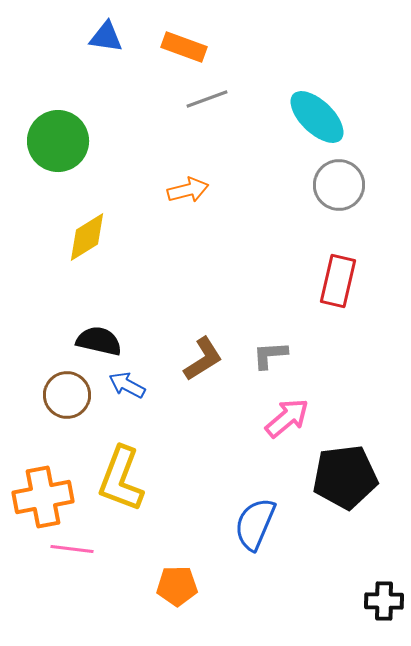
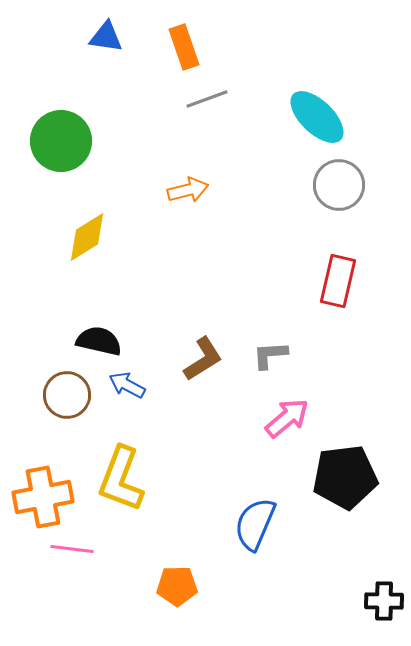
orange rectangle: rotated 51 degrees clockwise
green circle: moved 3 px right
